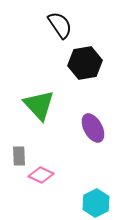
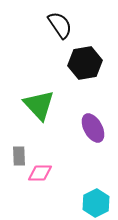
pink diamond: moved 1 px left, 2 px up; rotated 25 degrees counterclockwise
